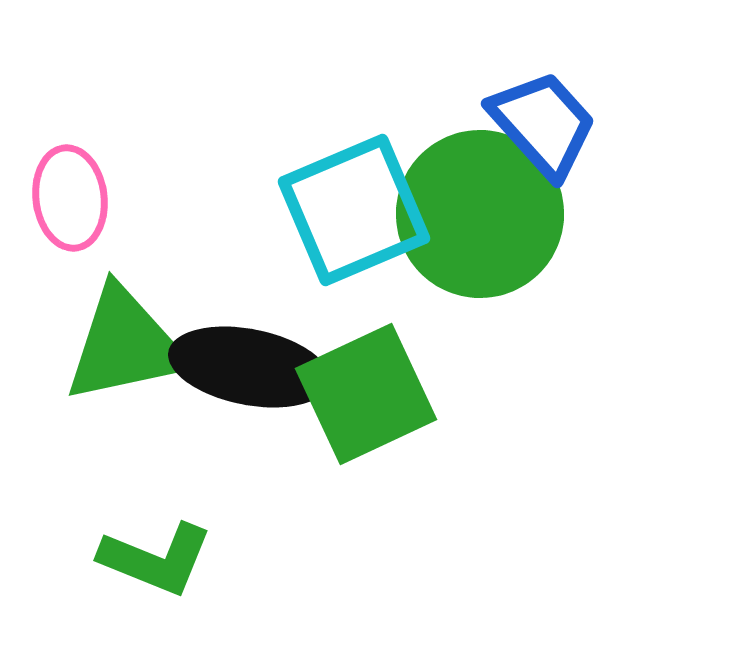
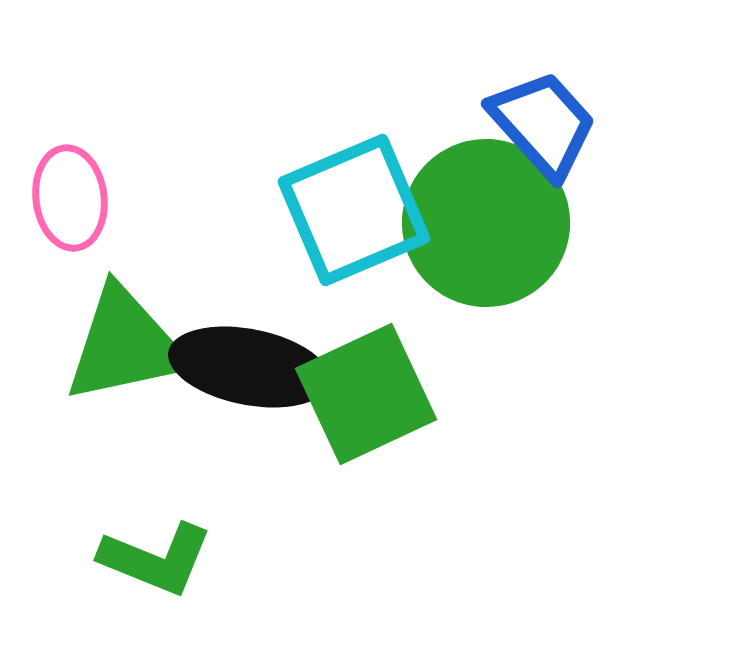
green circle: moved 6 px right, 9 px down
